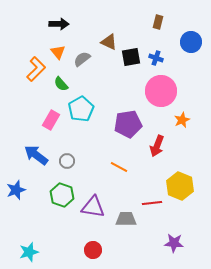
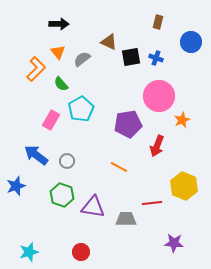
pink circle: moved 2 px left, 5 px down
yellow hexagon: moved 4 px right
blue star: moved 4 px up
red circle: moved 12 px left, 2 px down
